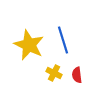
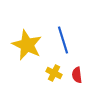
yellow star: moved 2 px left
